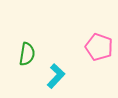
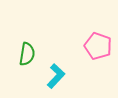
pink pentagon: moved 1 px left, 1 px up
